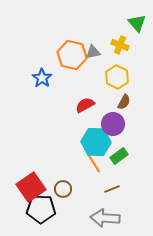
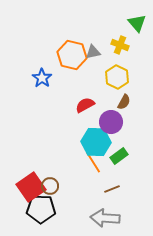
purple circle: moved 2 px left, 2 px up
brown circle: moved 13 px left, 3 px up
